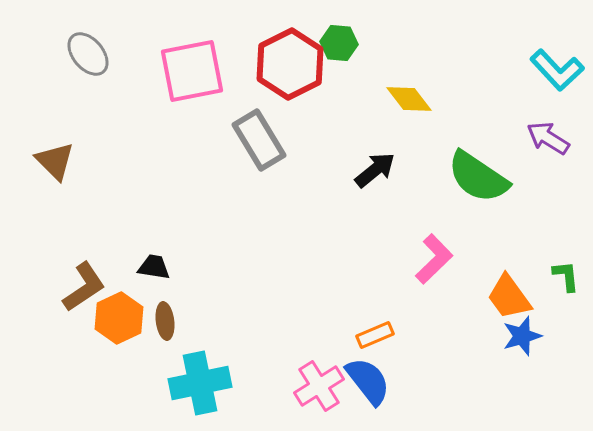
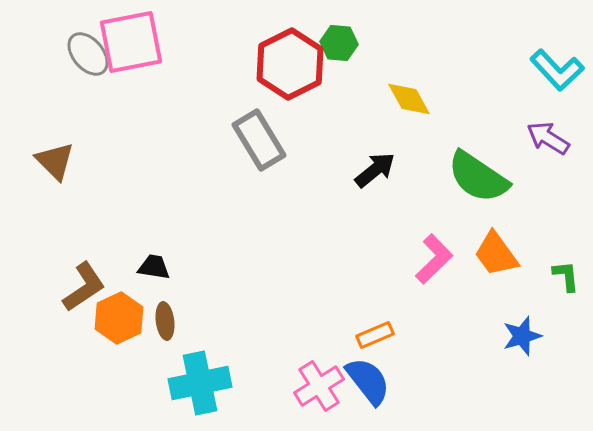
pink square: moved 61 px left, 29 px up
yellow diamond: rotated 9 degrees clockwise
orange trapezoid: moved 13 px left, 43 px up
